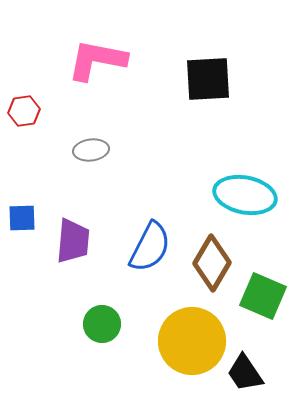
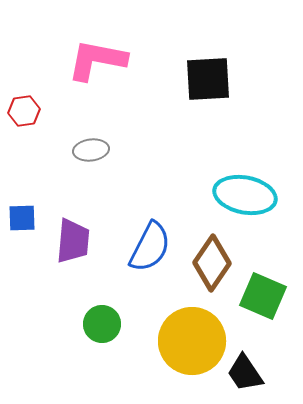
brown diamond: rotated 4 degrees clockwise
